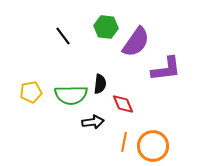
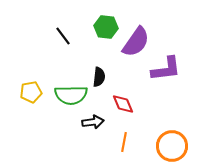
black semicircle: moved 1 px left, 7 px up
orange circle: moved 19 px right
